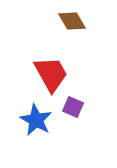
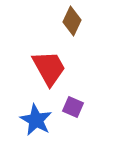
brown diamond: rotated 56 degrees clockwise
red trapezoid: moved 2 px left, 6 px up
